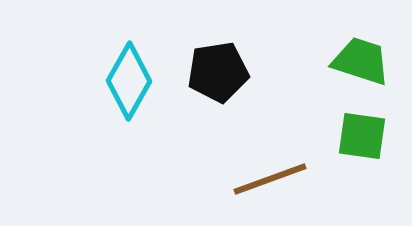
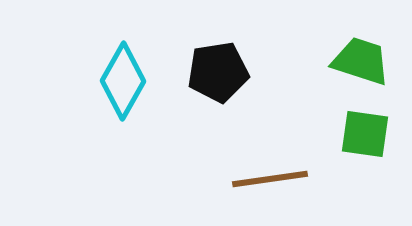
cyan diamond: moved 6 px left
green square: moved 3 px right, 2 px up
brown line: rotated 12 degrees clockwise
